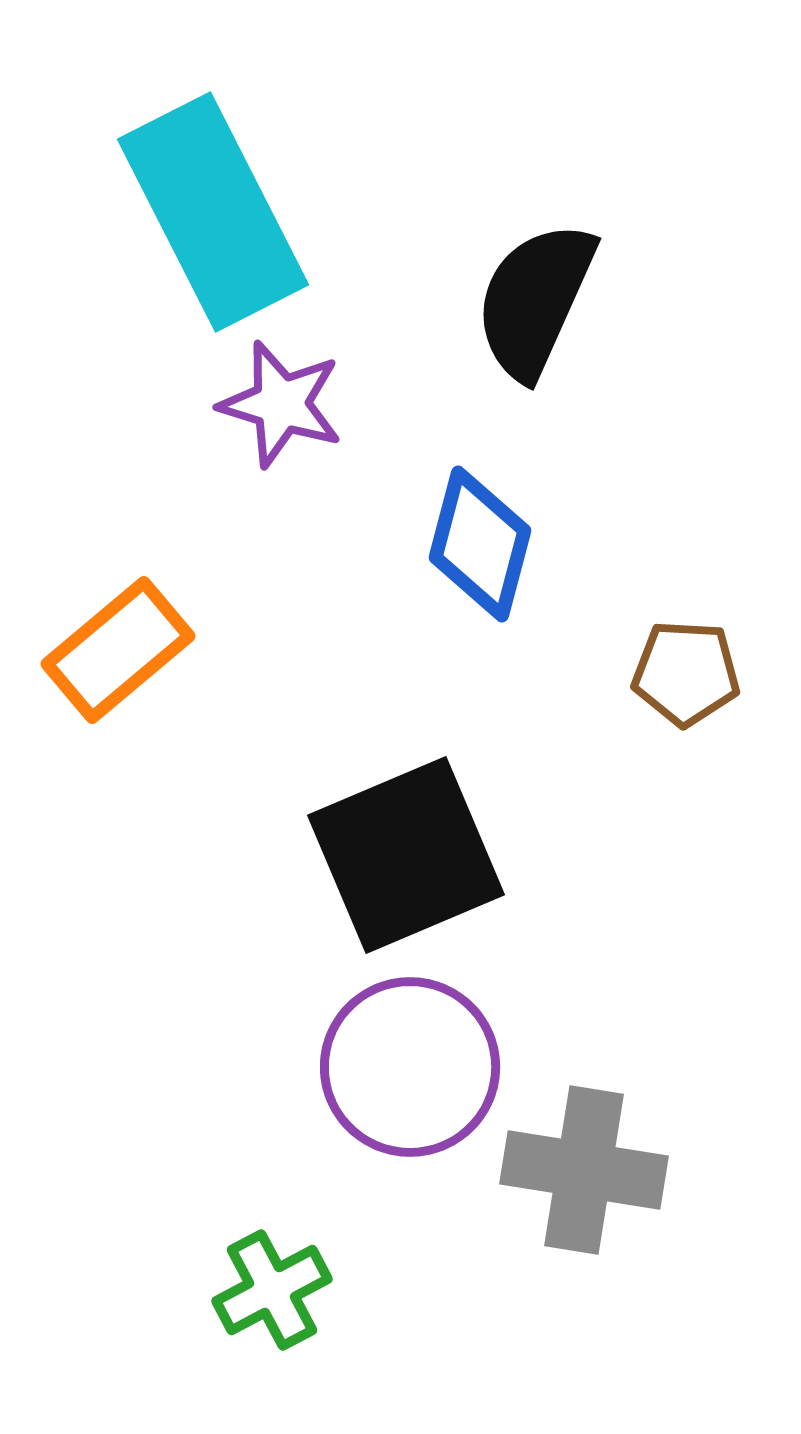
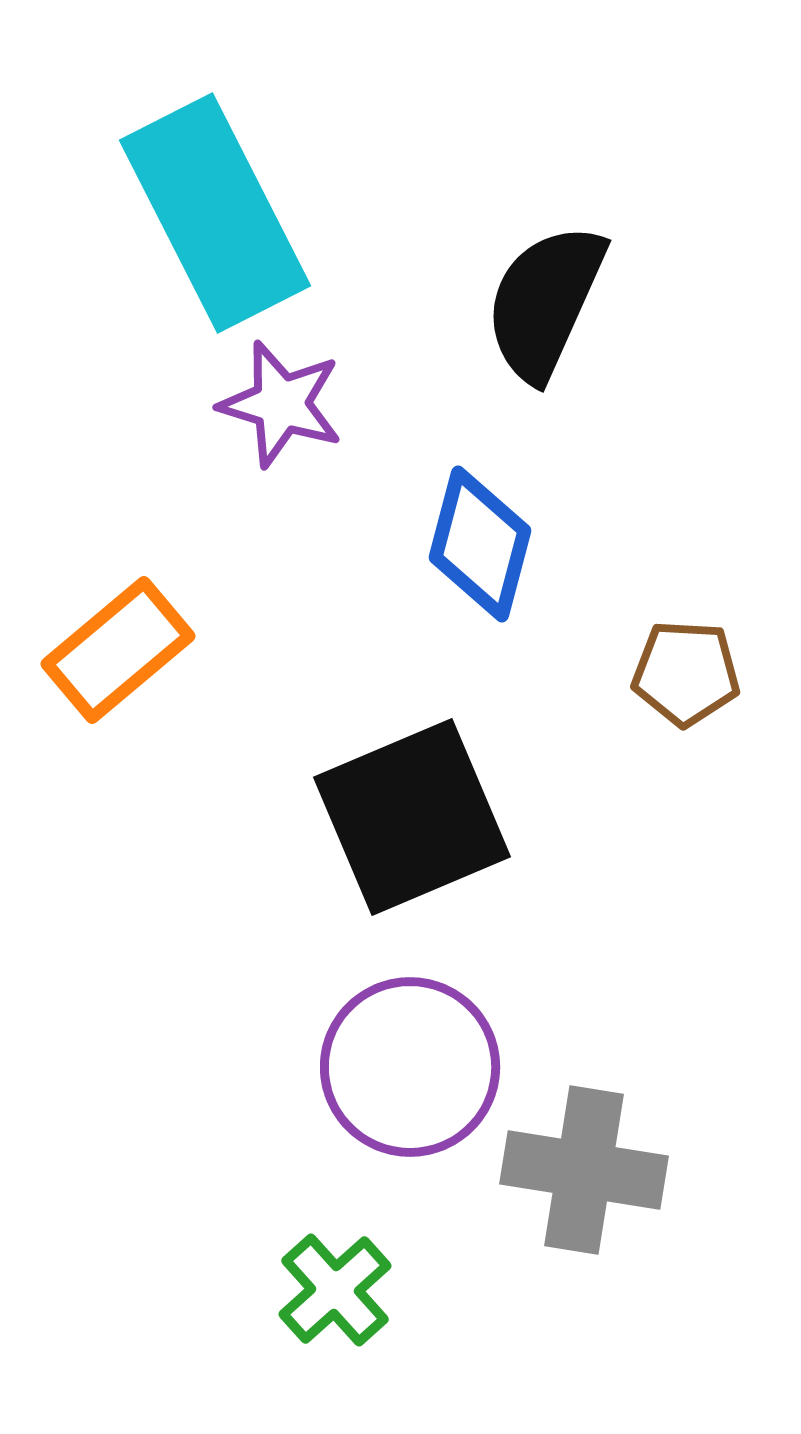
cyan rectangle: moved 2 px right, 1 px down
black semicircle: moved 10 px right, 2 px down
black square: moved 6 px right, 38 px up
green cross: moved 63 px right; rotated 14 degrees counterclockwise
